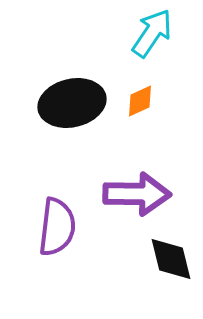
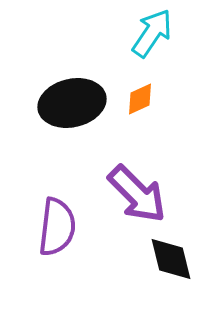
orange diamond: moved 2 px up
purple arrow: rotated 44 degrees clockwise
